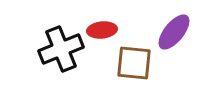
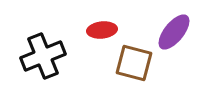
black cross: moved 18 px left, 7 px down
brown square: rotated 9 degrees clockwise
